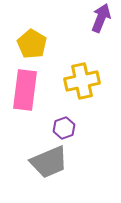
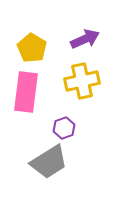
purple arrow: moved 16 px left, 21 px down; rotated 44 degrees clockwise
yellow pentagon: moved 4 px down
pink rectangle: moved 1 px right, 2 px down
gray trapezoid: rotated 9 degrees counterclockwise
